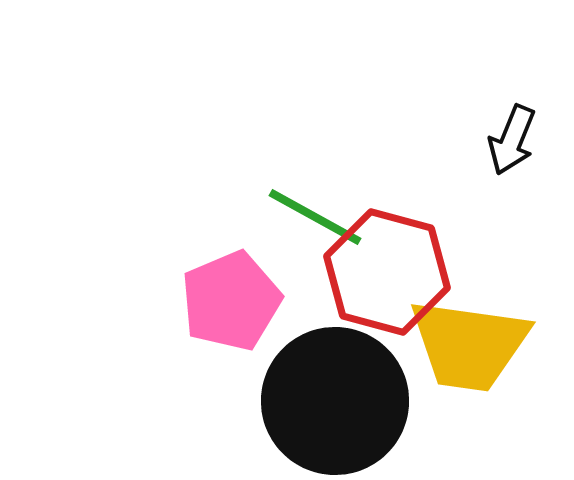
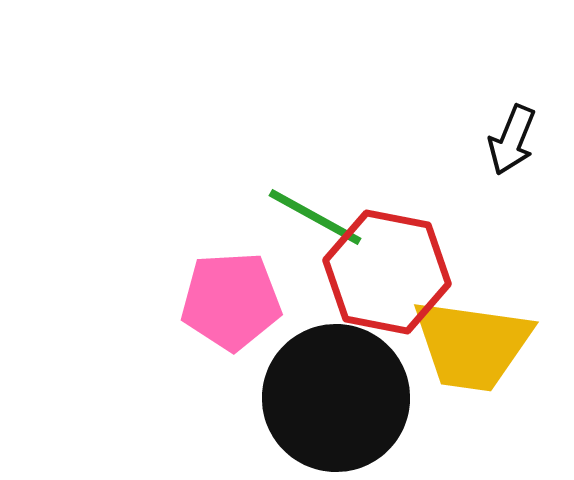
red hexagon: rotated 4 degrees counterclockwise
pink pentagon: rotated 20 degrees clockwise
yellow trapezoid: moved 3 px right
black circle: moved 1 px right, 3 px up
